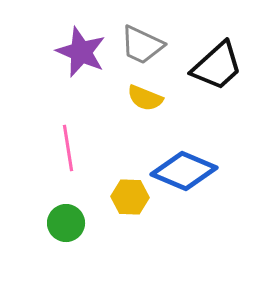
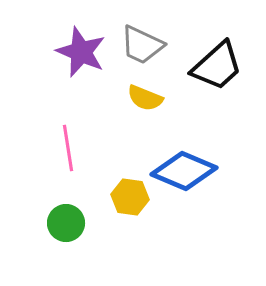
yellow hexagon: rotated 6 degrees clockwise
